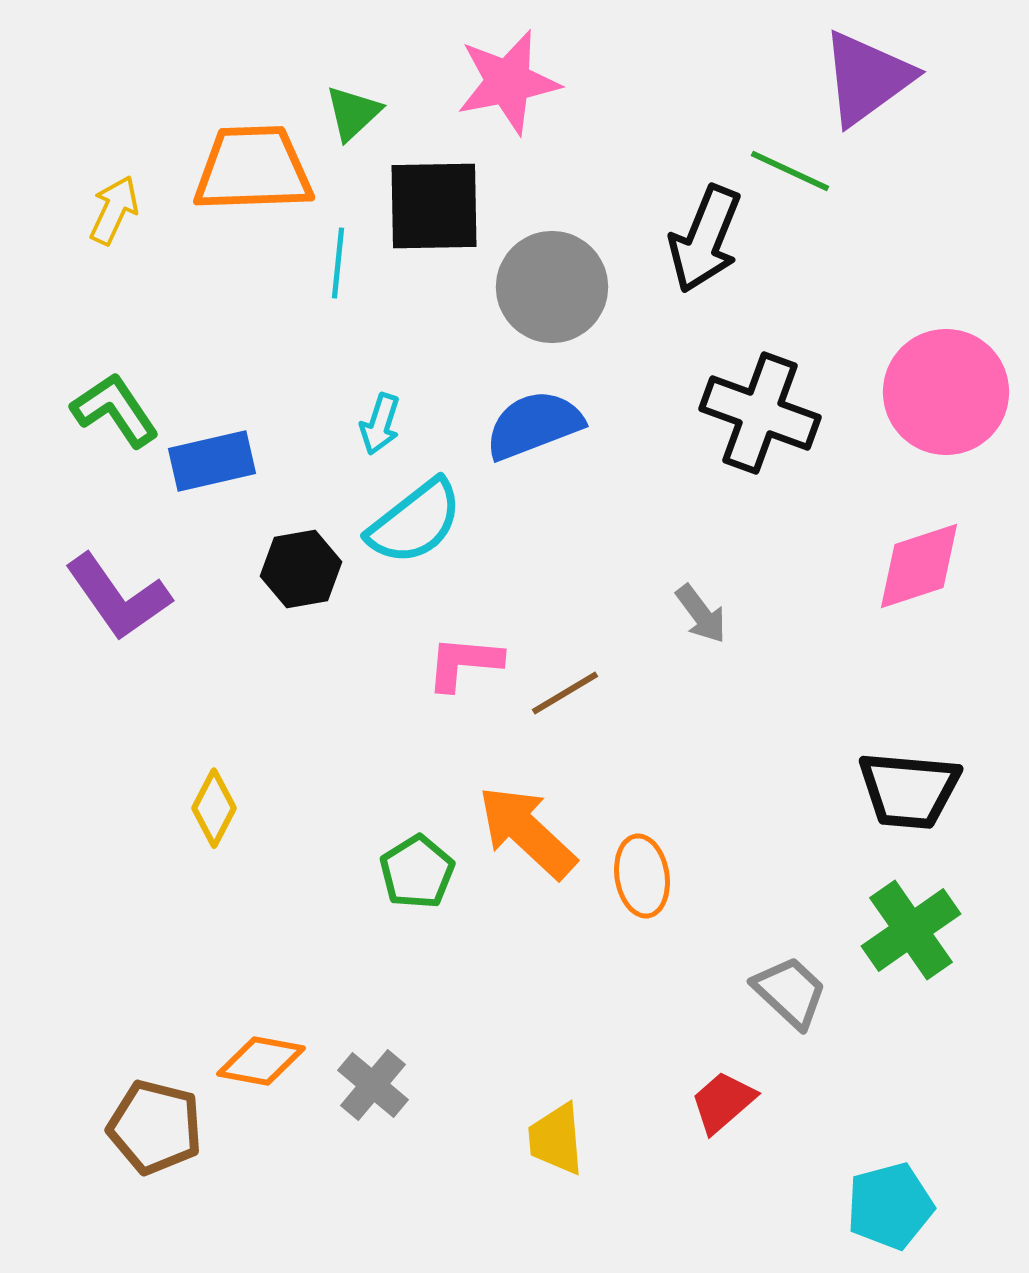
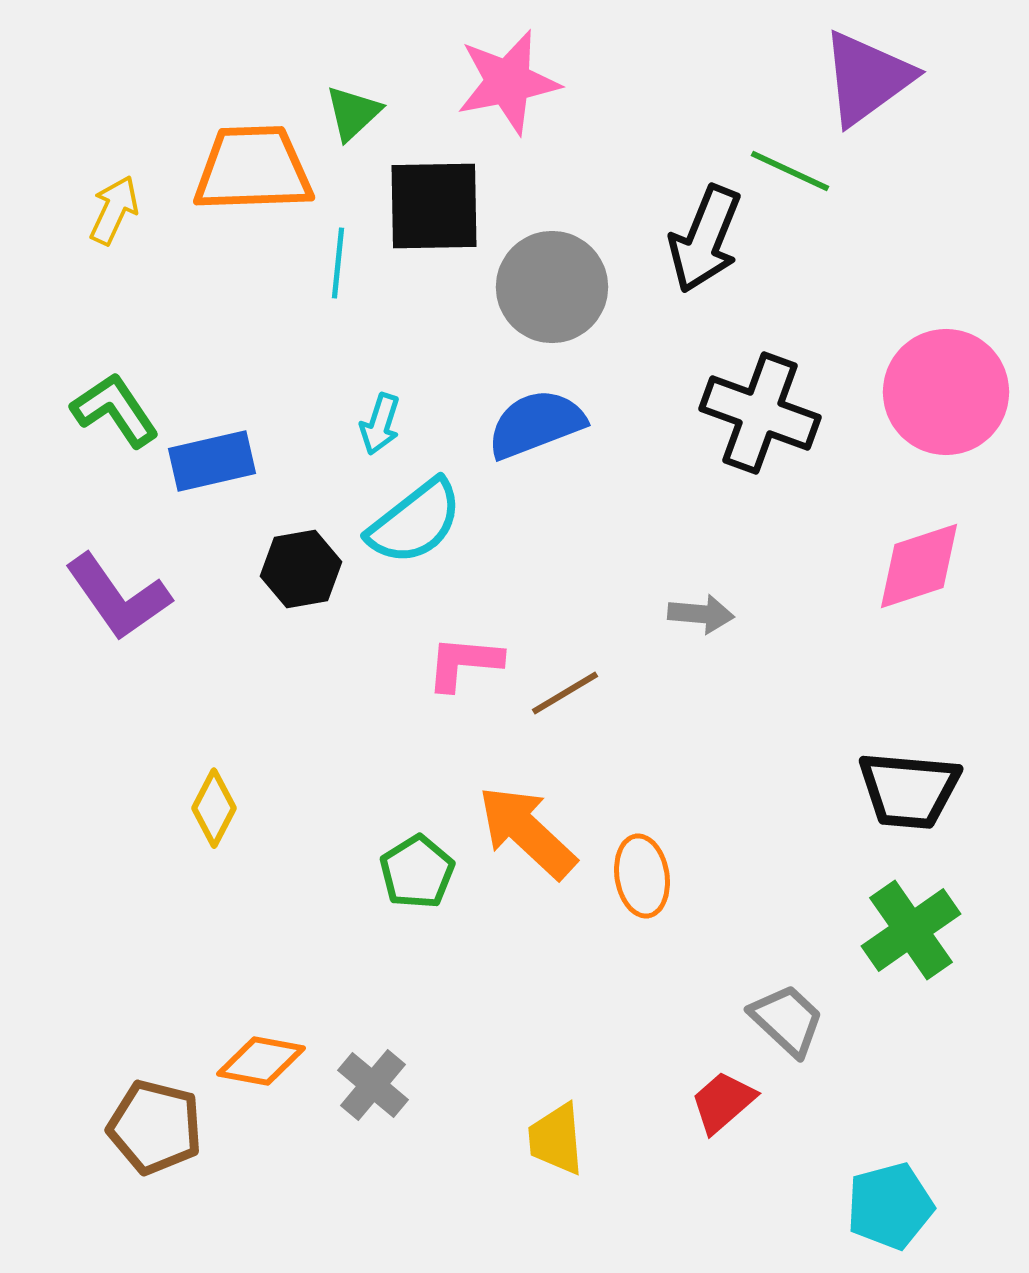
blue semicircle: moved 2 px right, 1 px up
gray arrow: rotated 48 degrees counterclockwise
gray trapezoid: moved 3 px left, 28 px down
